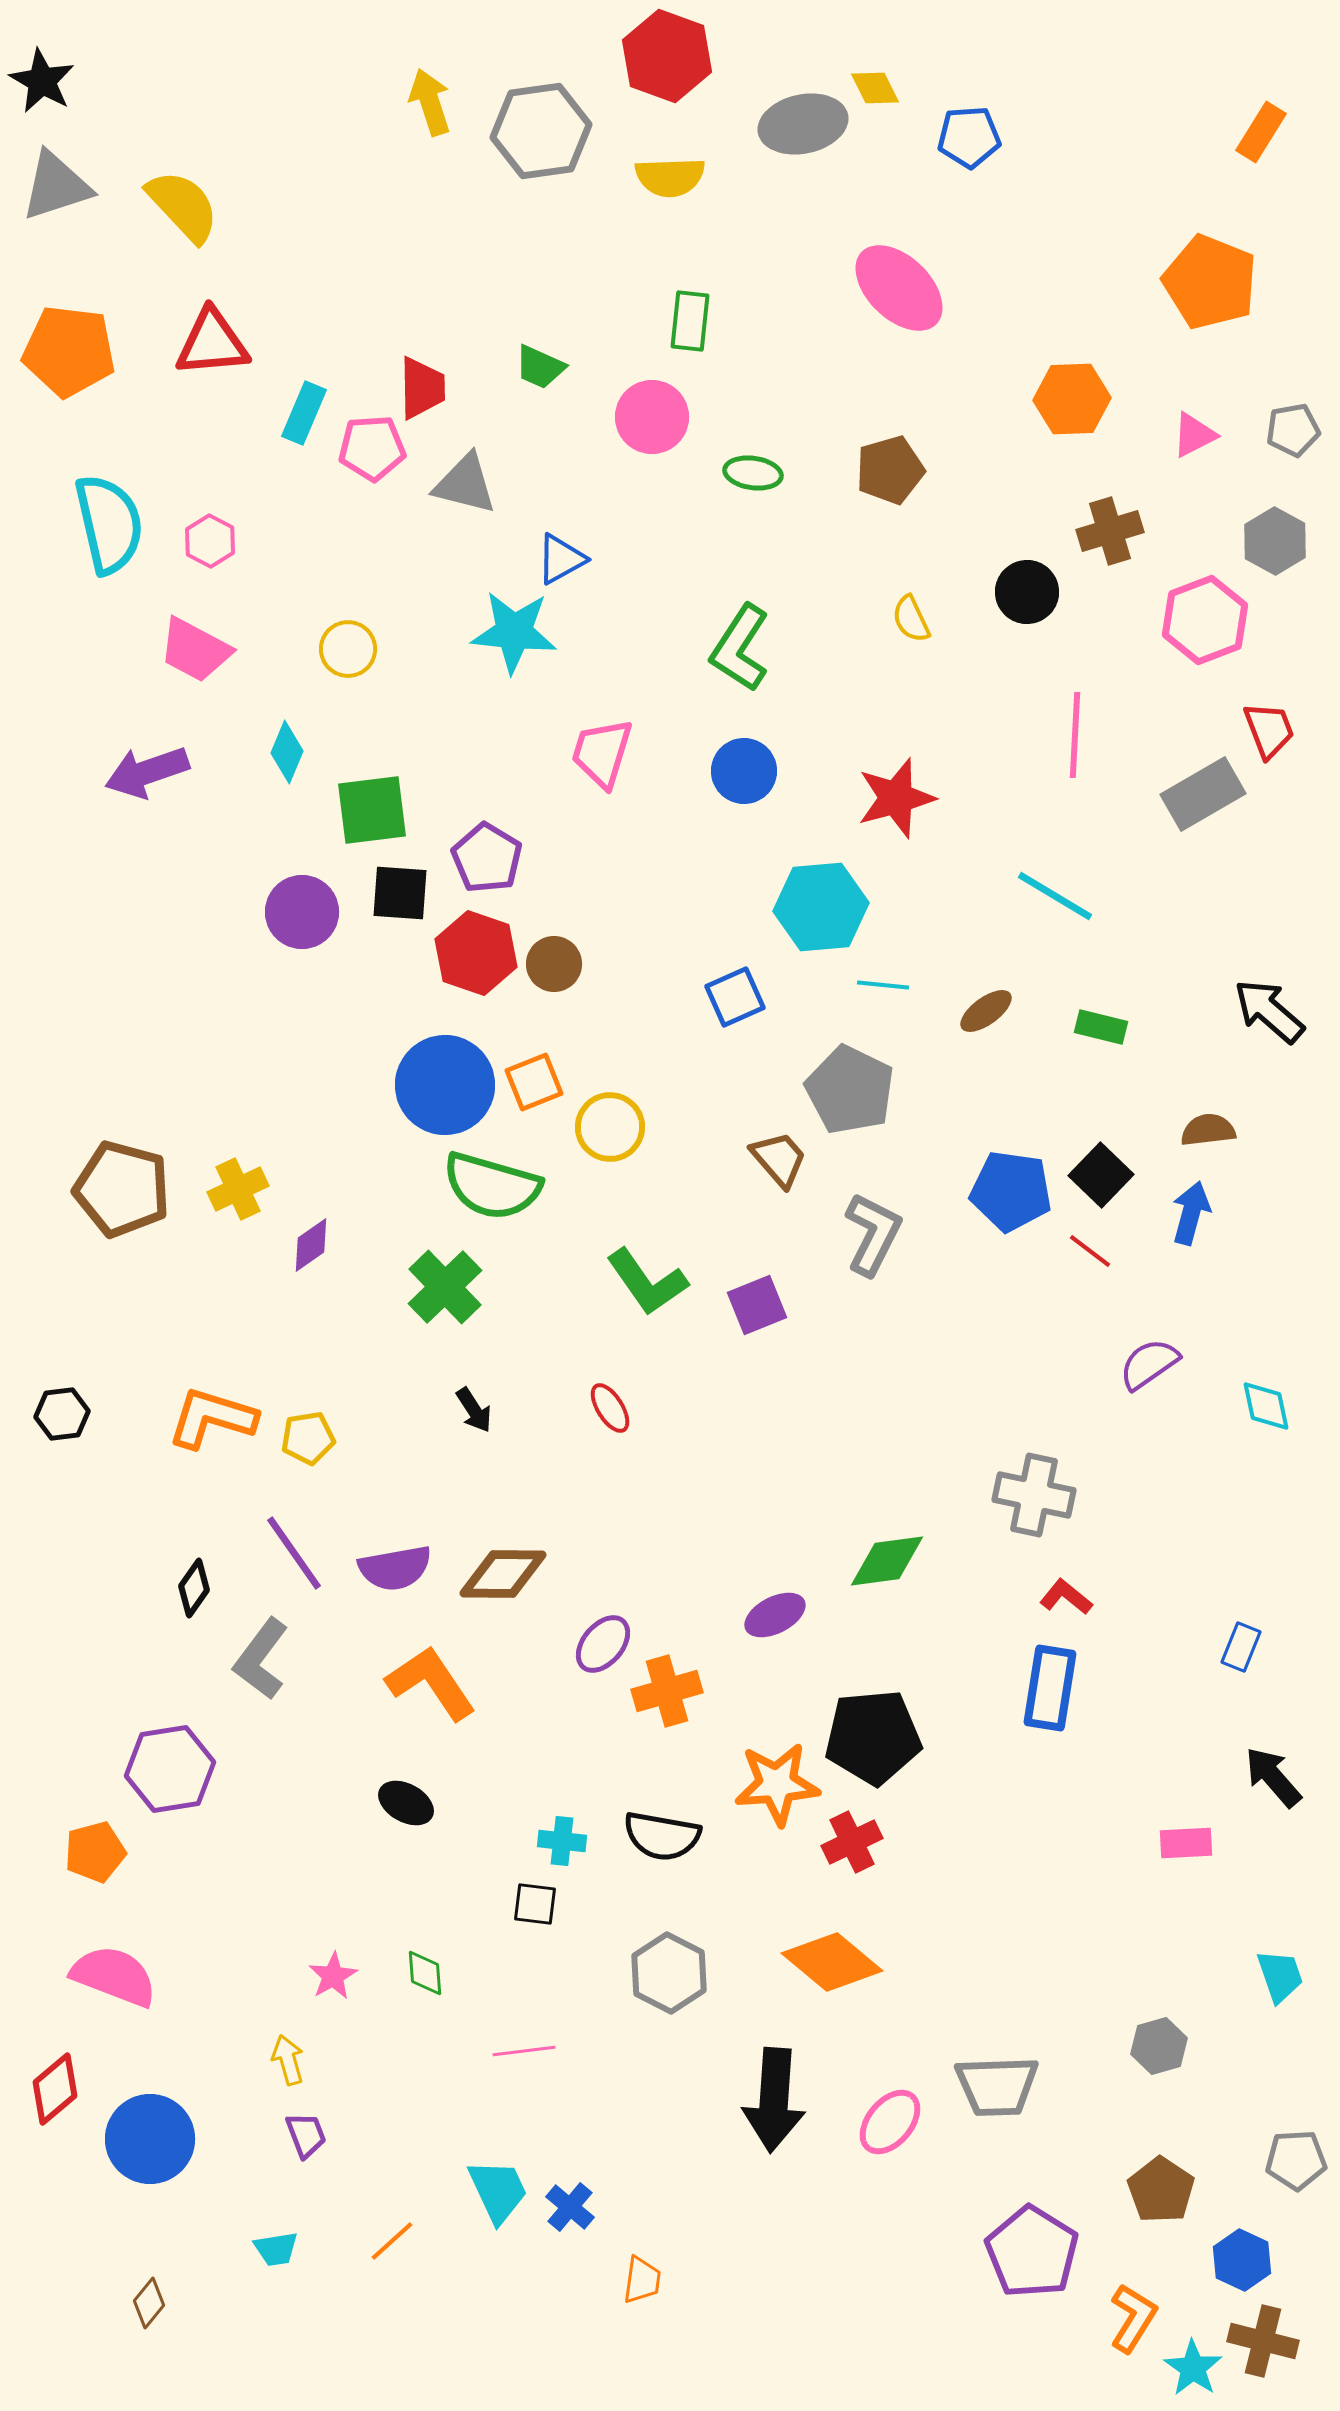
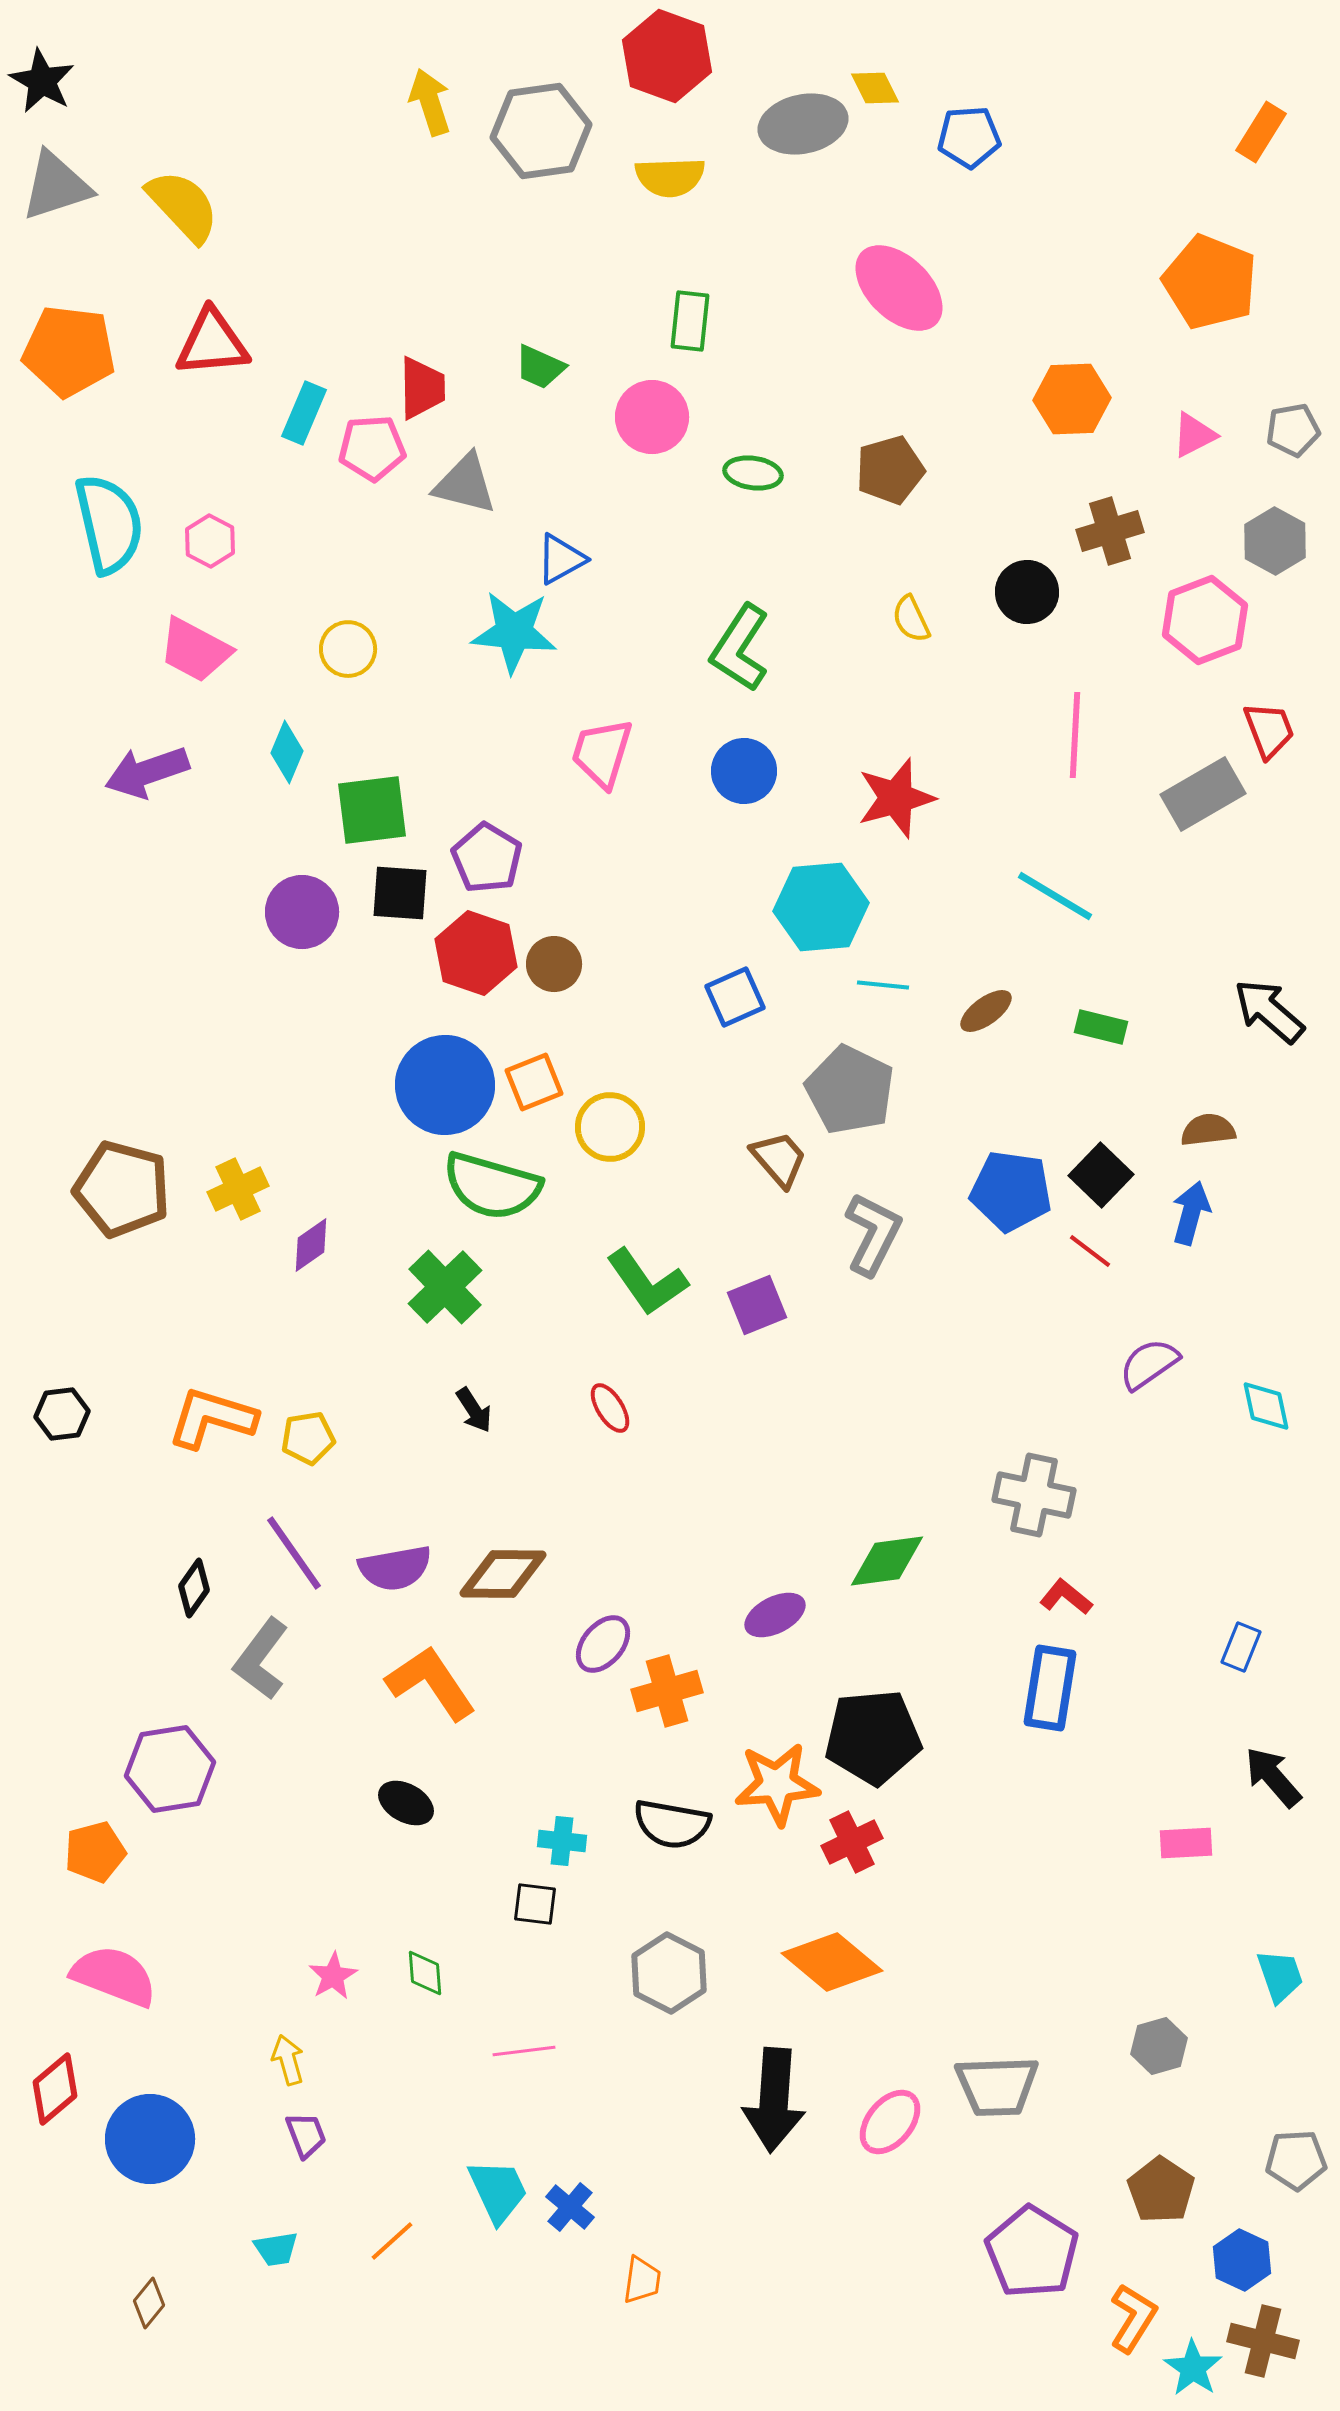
black semicircle at (662, 1836): moved 10 px right, 12 px up
